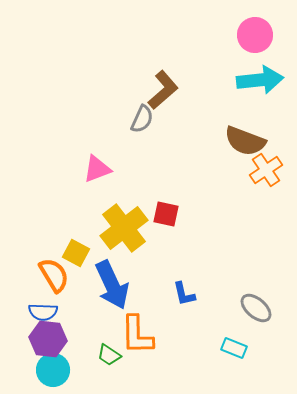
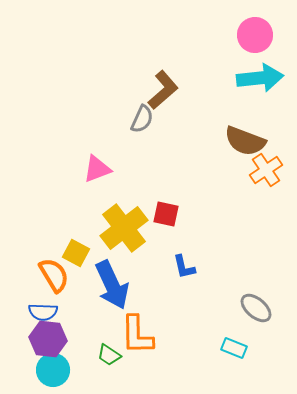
cyan arrow: moved 2 px up
blue L-shape: moved 27 px up
